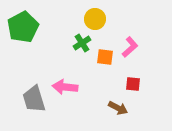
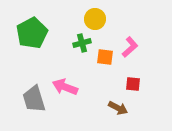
green pentagon: moved 9 px right, 6 px down
green cross: rotated 18 degrees clockwise
pink arrow: rotated 15 degrees clockwise
